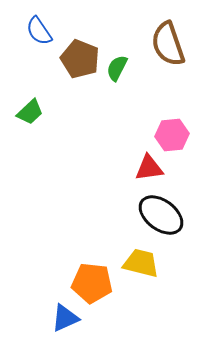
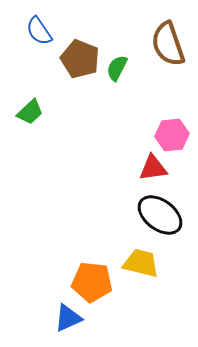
red triangle: moved 4 px right
black ellipse: moved 1 px left
orange pentagon: moved 1 px up
blue triangle: moved 3 px right
